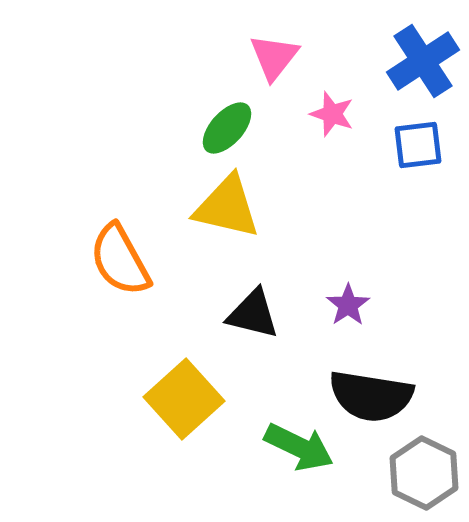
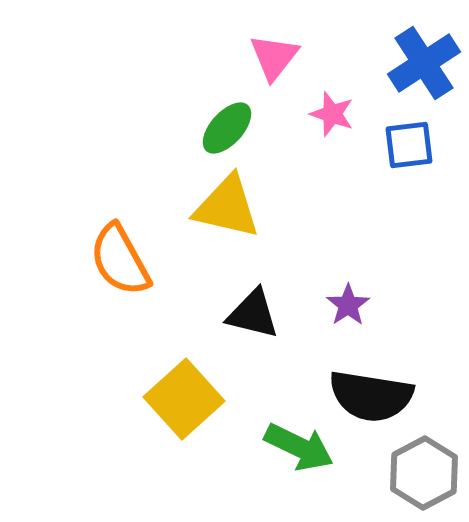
blue cross: moved 1 px right, 2 px down
blue square: moved 9 px left
gray hexagon: rotated 6 degrees clockwise
